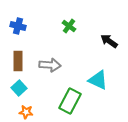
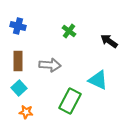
green cross: moved 5 px down
